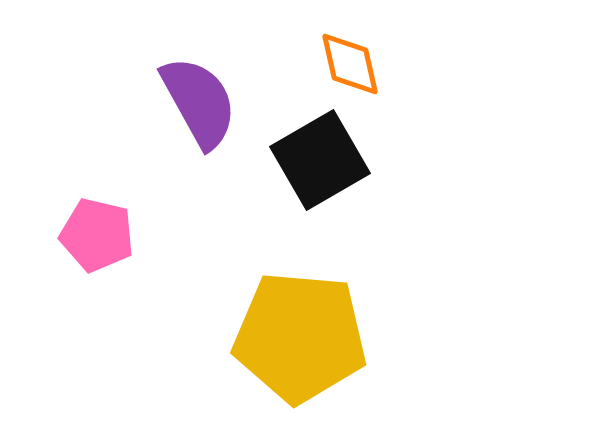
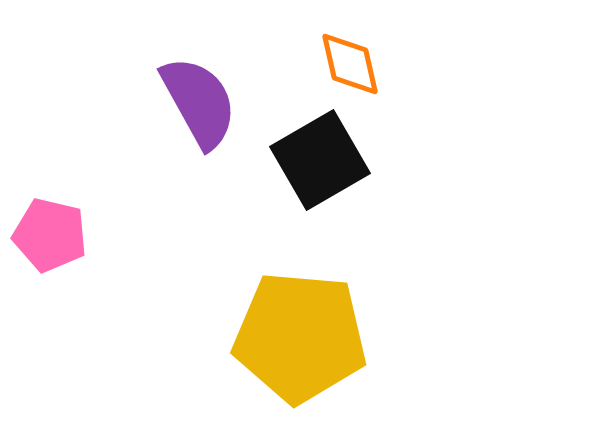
pink pentagon: moved 47 px left
